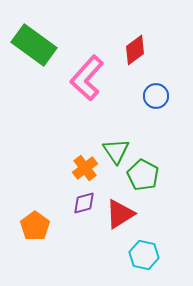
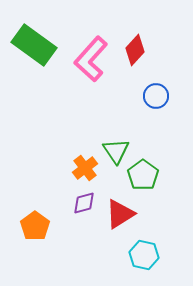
red diamond: rotated 12 degrees counterclockwise
pink L-shape: moved 4 px right, 19 px up
green pentagon: rotated 8 degrees clockwise
